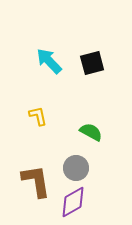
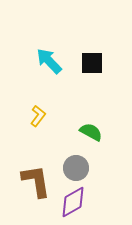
black square: rotated 15 degrees clockwise
yellow L-shape: rotated 50 degrees clockwise
